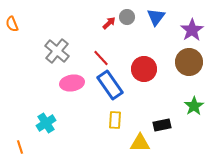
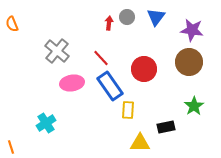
red arrow: rotated 40 degrees counterclockwise
purple star: rotated 30 degrees counterclockwise
blue rectangle: moved 1 px down
yellow rectangle: moved 13 px right, 10 px up
black rectangle: moved 4 px right, 2 px down
orange line: moved 9 px left
